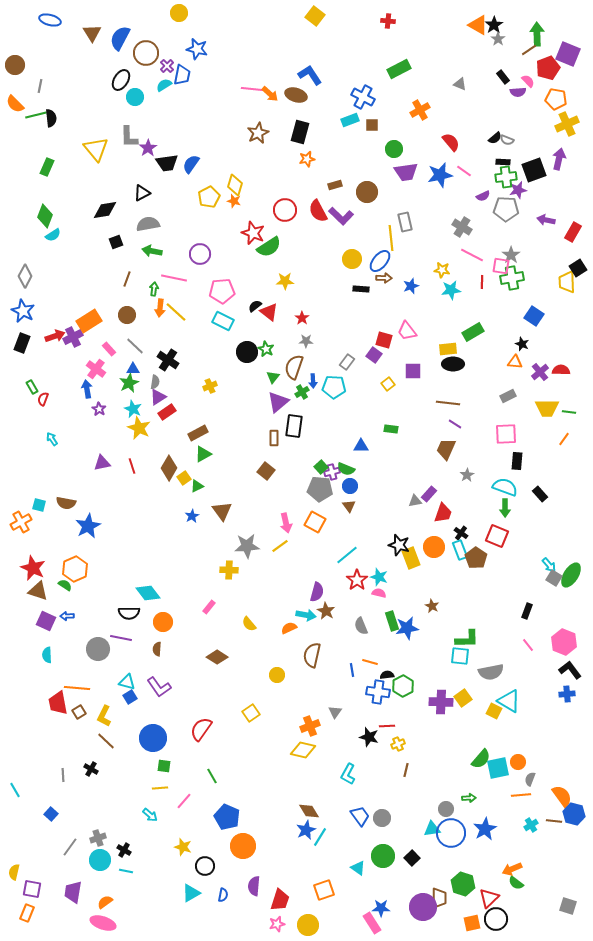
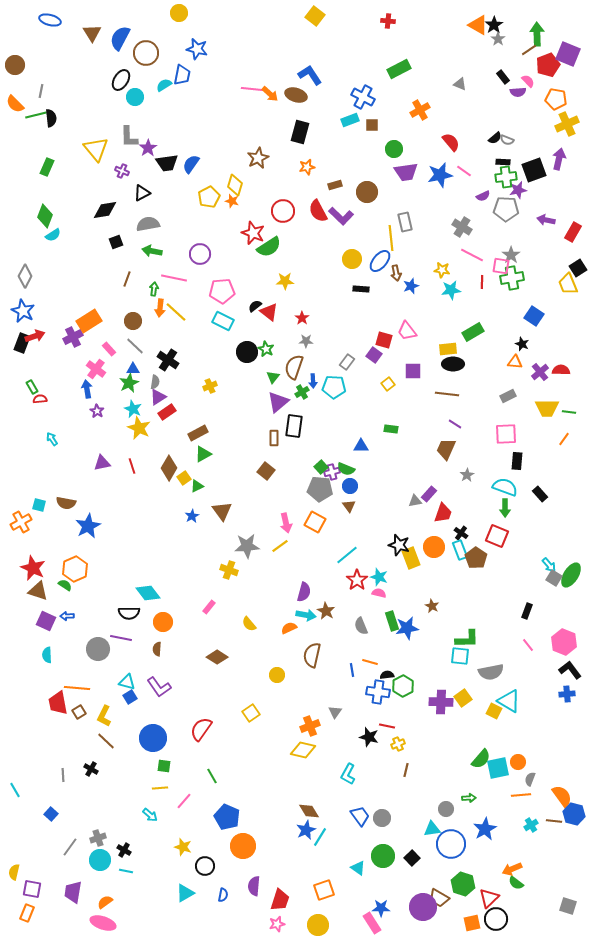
purple cross at (167, 66): moved 45 px left, 105 px down; rotated 24 degrees counterclockwise
red pentagon at (548, 68): moved 3 px up
gray line at (40, 86): moved 1 px right, 5 px down
brown star at (258, 133): moved 25 px down
orange star at (307, 159): moved 8 px down
orange star at (234, 201): moved 2 px left
red circle at (285, 210): moved 2 px left, 1 px down
brown arrow at (384, 278): moved 12 px right, 5 px up; rotated 77 degrees clockwise
yellow trapezoid at (567, 282): moved 1 px right, 2 px down; rotated 20 degrees counterclockwise
brown circle at (127, 315): moved 6 px right, 6 px down
red arrow at (55, 336): moved 20 px left
red semicircle at (43, 399): moved 3 px left; rotated 64 degrees clockwise
brown line at (448, 403): moved 1 px left, 9 px up
purple star at (99, 409): moved 2 px left, 2 px down
yellow cross at (229, 570): rotated 18 degrees clockwise
purple semicircle at (317, 592): moved 13 px left
red line at (387, 726): rotated 14 degrees clockwise
blue circle at (451, 833): moved 11 px down
cyan triangle at (191, 893): moved 6 px left
brown trapezoid at (439, 898): rotated 120 degrees clockwise
yellow circle at (308, 925): moved 10 px right
